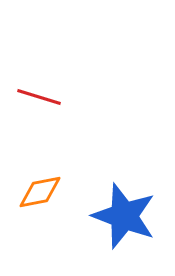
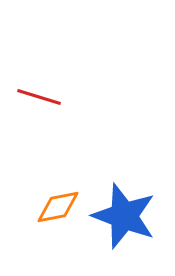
orange diamond: moved 18 px right, 15 px down
